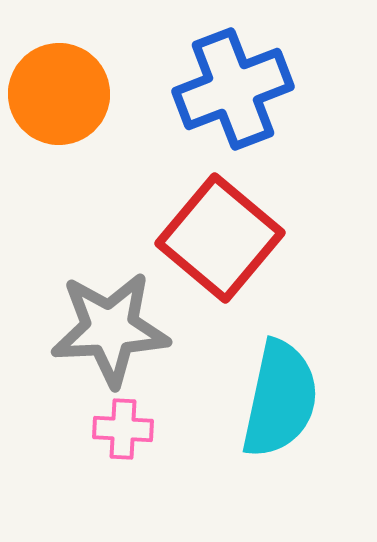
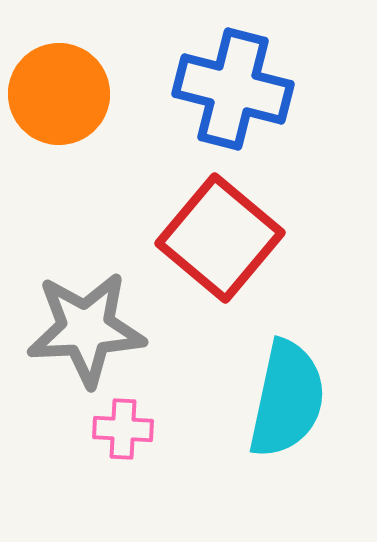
blue cross: rotated 35 degrees clockwise
gray star: moved 24 px left
cyan semicircle: moved 7 px right
